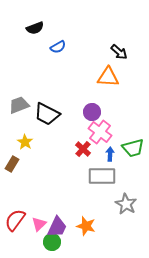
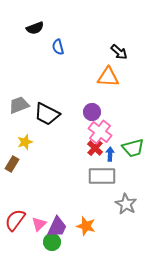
blue semicircle: rotated 105 degrees clockwise
yellow star: rotated 21 degrees clockwise
red cross: moved 12 px right, 1 px up
